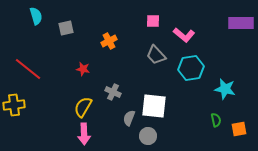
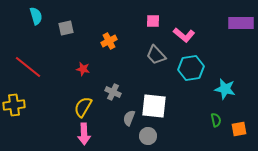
red line: moved 2 px up
